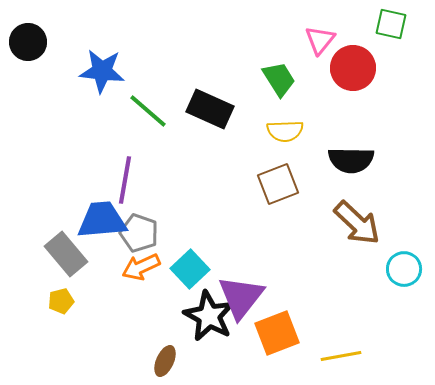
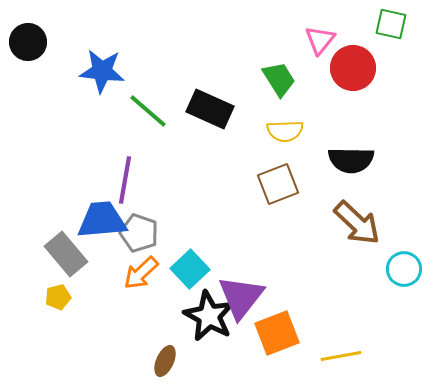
orange arrow: moved 6 px down; rotated 18 degrees counterclockwise
yellow pentagon: moved 3 px left, 4 px up
